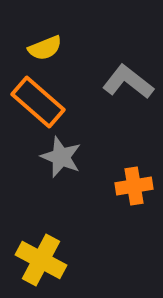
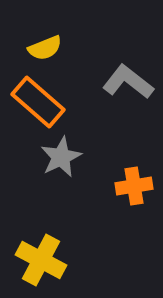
gray star: rotated 24 degrees clockwise
